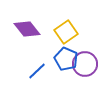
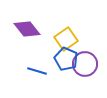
yellow square: moved 7 px down
blue line: rotated 60 degrees clockwise
